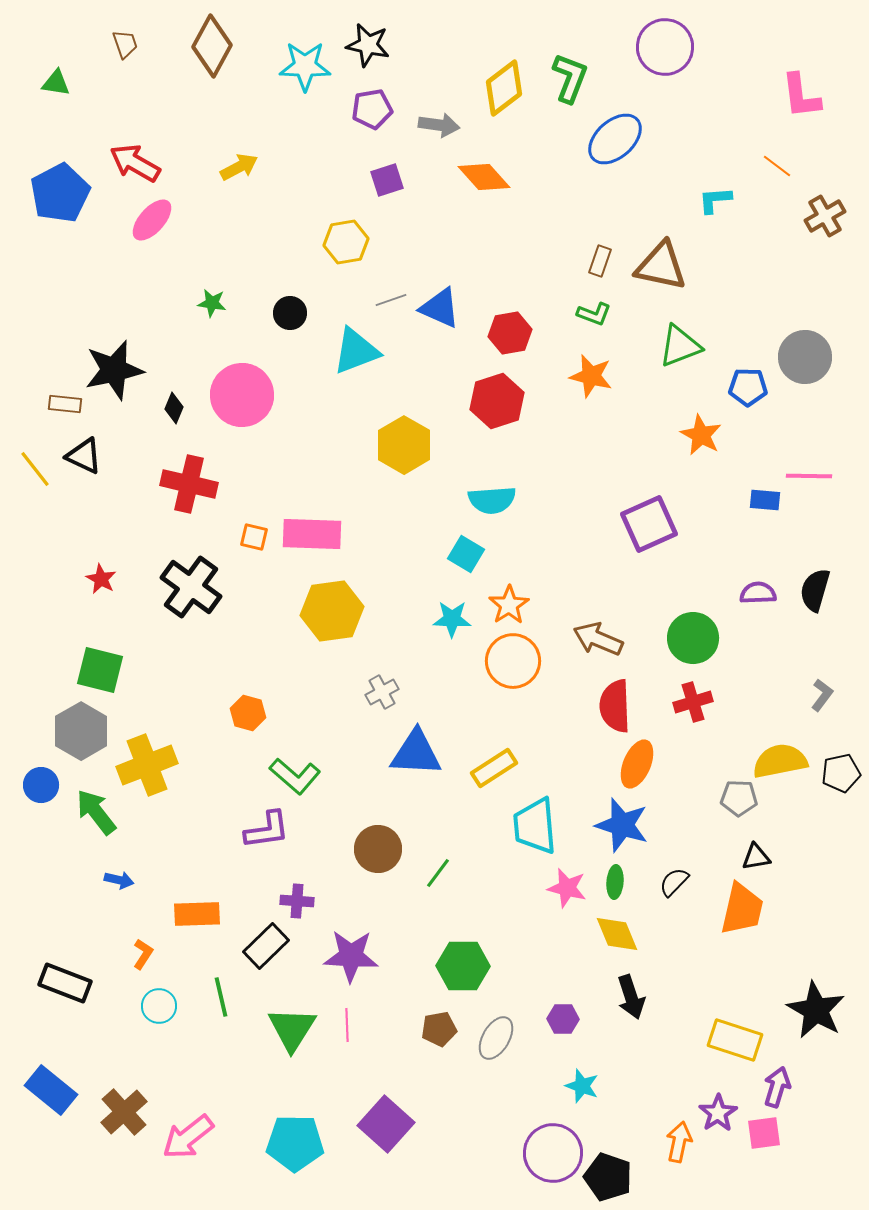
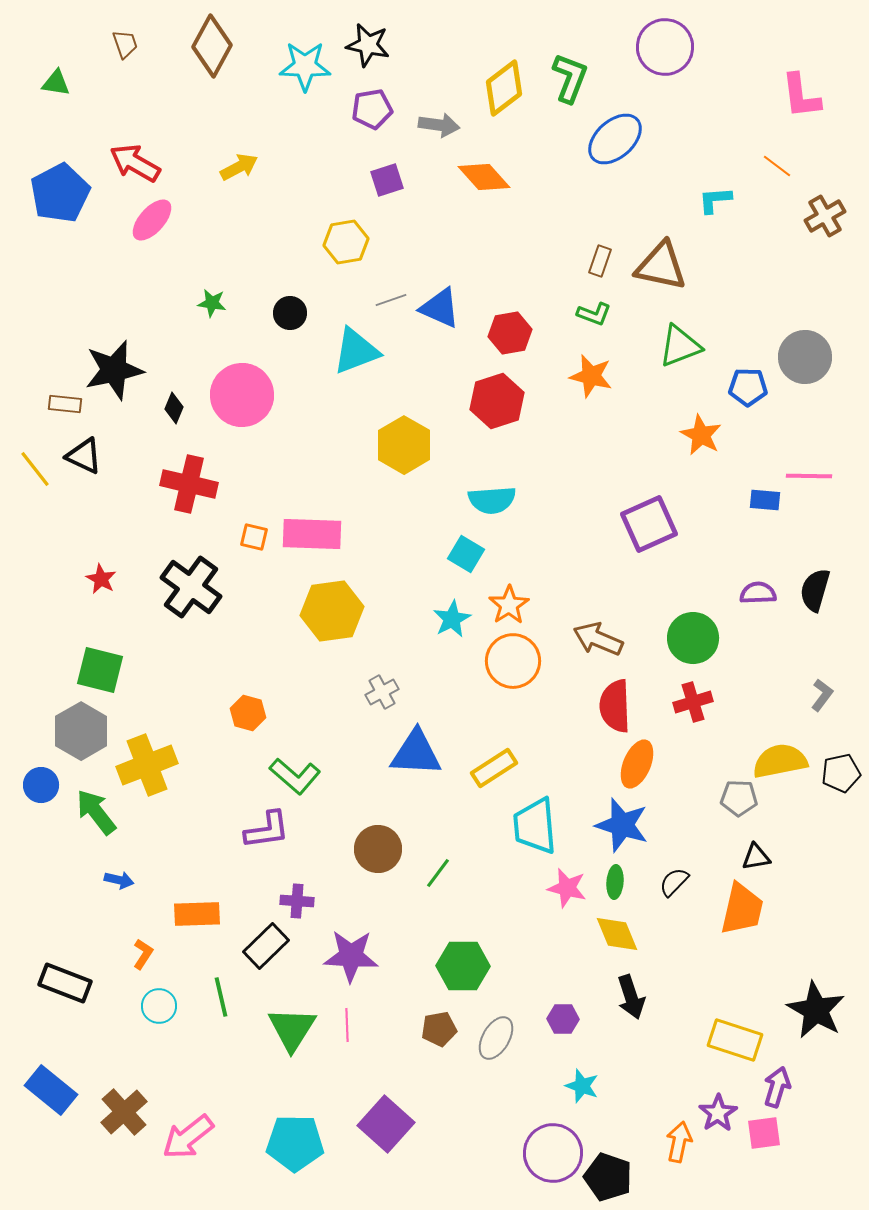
cyan star at (452, 619): rotated 30 degrees counterclockwise
